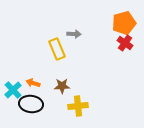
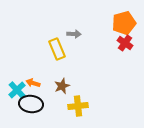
brown star: rotated 21 degrees counterclockwise
cyan cross: moved 4 px right
